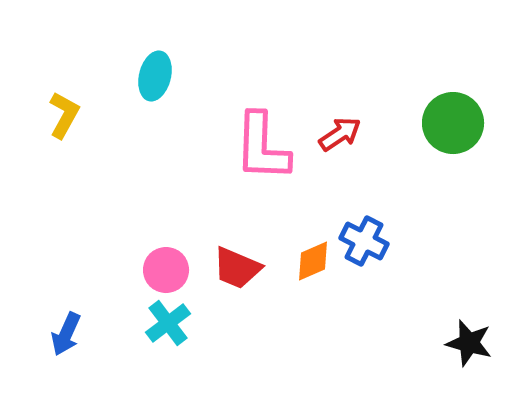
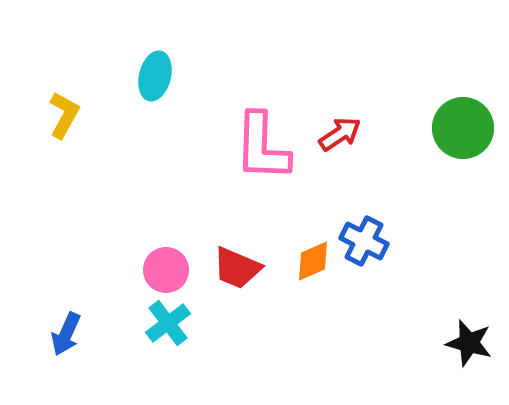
green circle: moved 10 px right, 5 px down
